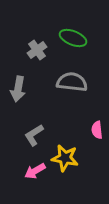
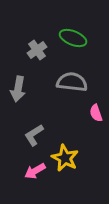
pink semicircle: moved 1 px left, 17 px up; rotated 12 degrees counterclockwise
yellow star: rotated 16 degrees clockwise
